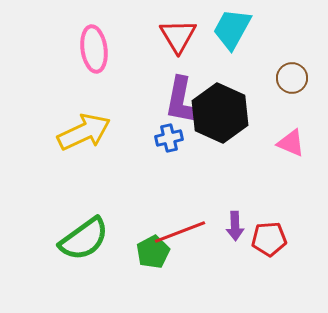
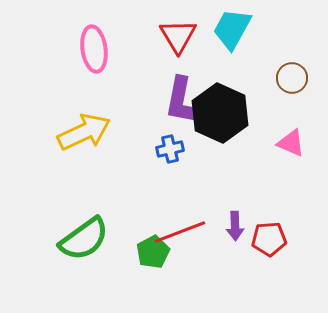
blue cross: moved 1 px right, 11 px down
